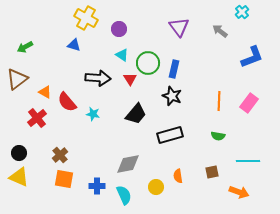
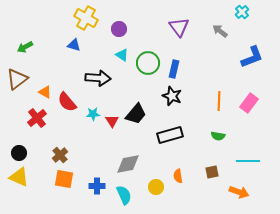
red triangle: moved 18 px left, 42 px down
cyan star: rotated 16 degrees counterclockwise
